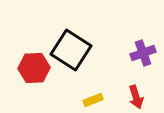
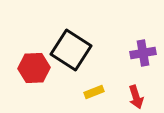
purple cross: rotated 10 degrees clockwise
yellow rectangle: moved 1 px right, 8 px up
